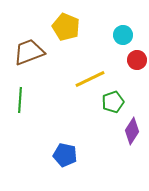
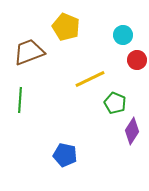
green pentagon: moved 2 px right, 1 px down; rotated 30 degrees counterclockwise
